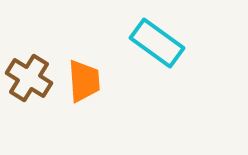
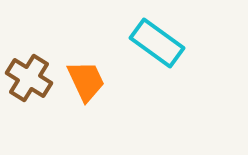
orange trapezoid: moved 2 px right; rotated 21 degrees counterclockwise
